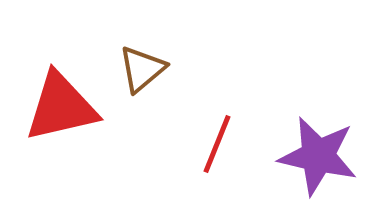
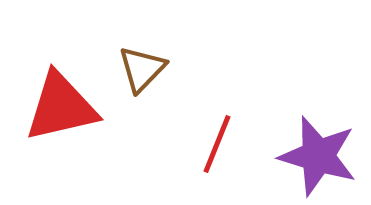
brown triangle: rotated 6 degrees counterclockwise
purple star: rotated 4 degrees clockwise
